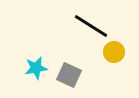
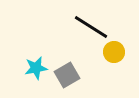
black line: moved 1 px down
gray square: moved 2 px left; rotated 35 degrees clockwise
